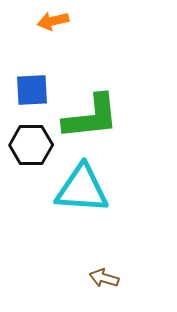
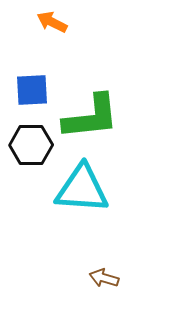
orange arrow: moved 1 px left, 1 px down; rotated 40 degrees clockwise
